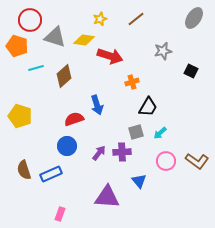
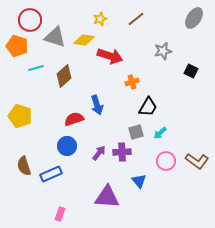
brown semicircle: moved 4 px up
